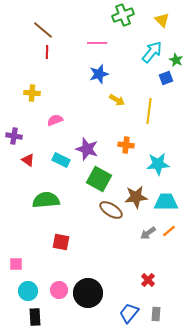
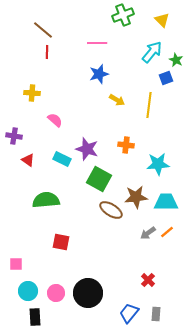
yellow line: moved 6 px up
pink semicircle: rotated 63 degrees clockwise
cyan rectangle: moved 1 px right, 1 px up
orange line: moved 2 px left, 1 px down
pink circle: moved 3 px left, 3 px down
